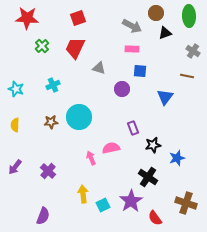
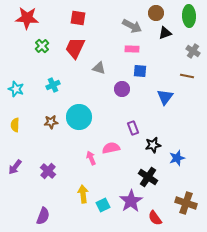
red square: rotated 28 degrees clockwise
